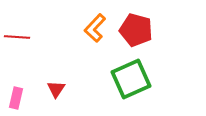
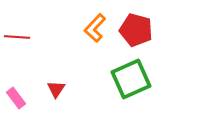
pink rectangle: rotated 50 degrees counterclockwise
